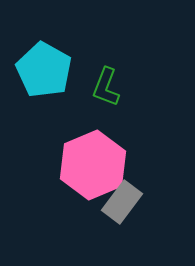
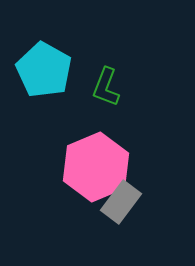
pink hexagon: moved 3 px right, 2 px down
gray rectangle: moved 1 px left
